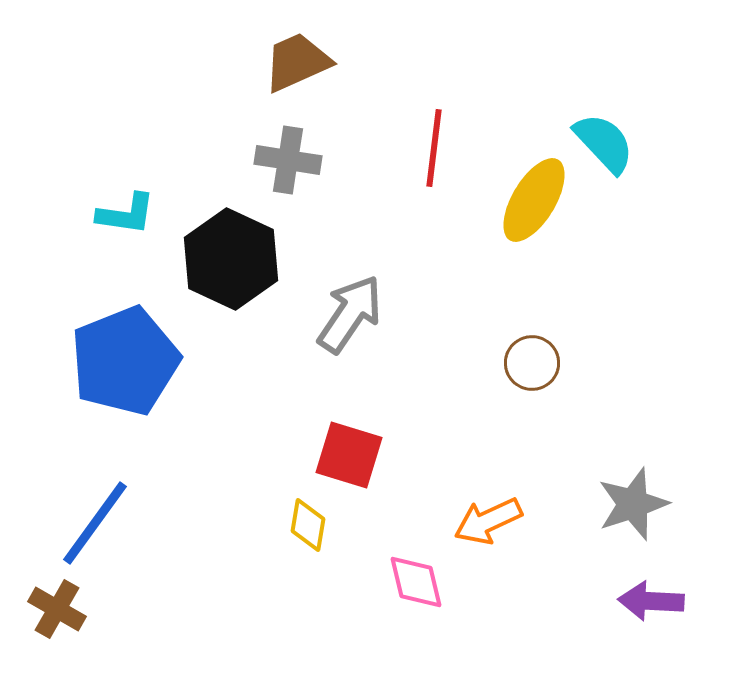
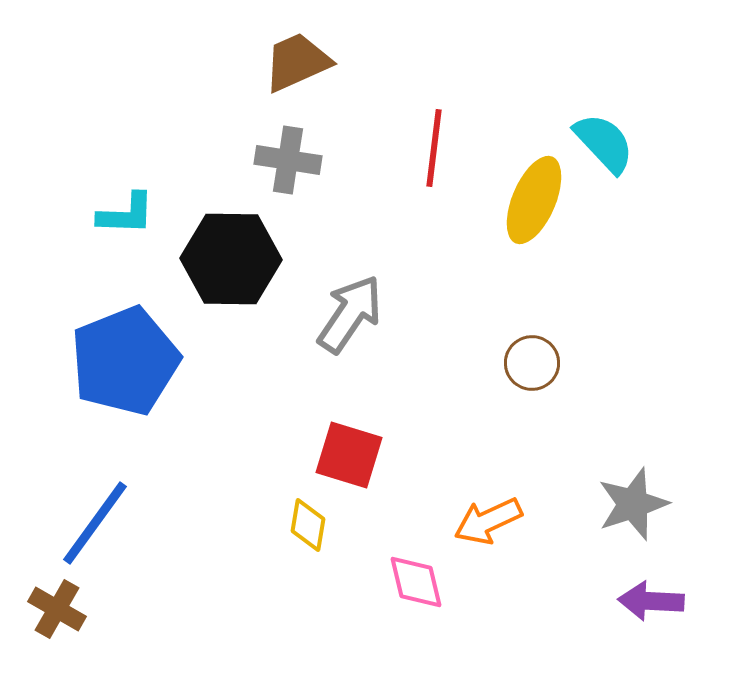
yellow ellipse: rotated 8 degrees counterclockwise
cyan L-shape: rotated 6 degrees counterclockwise
black hexagon: rotated 24 degrees counterclockwise
